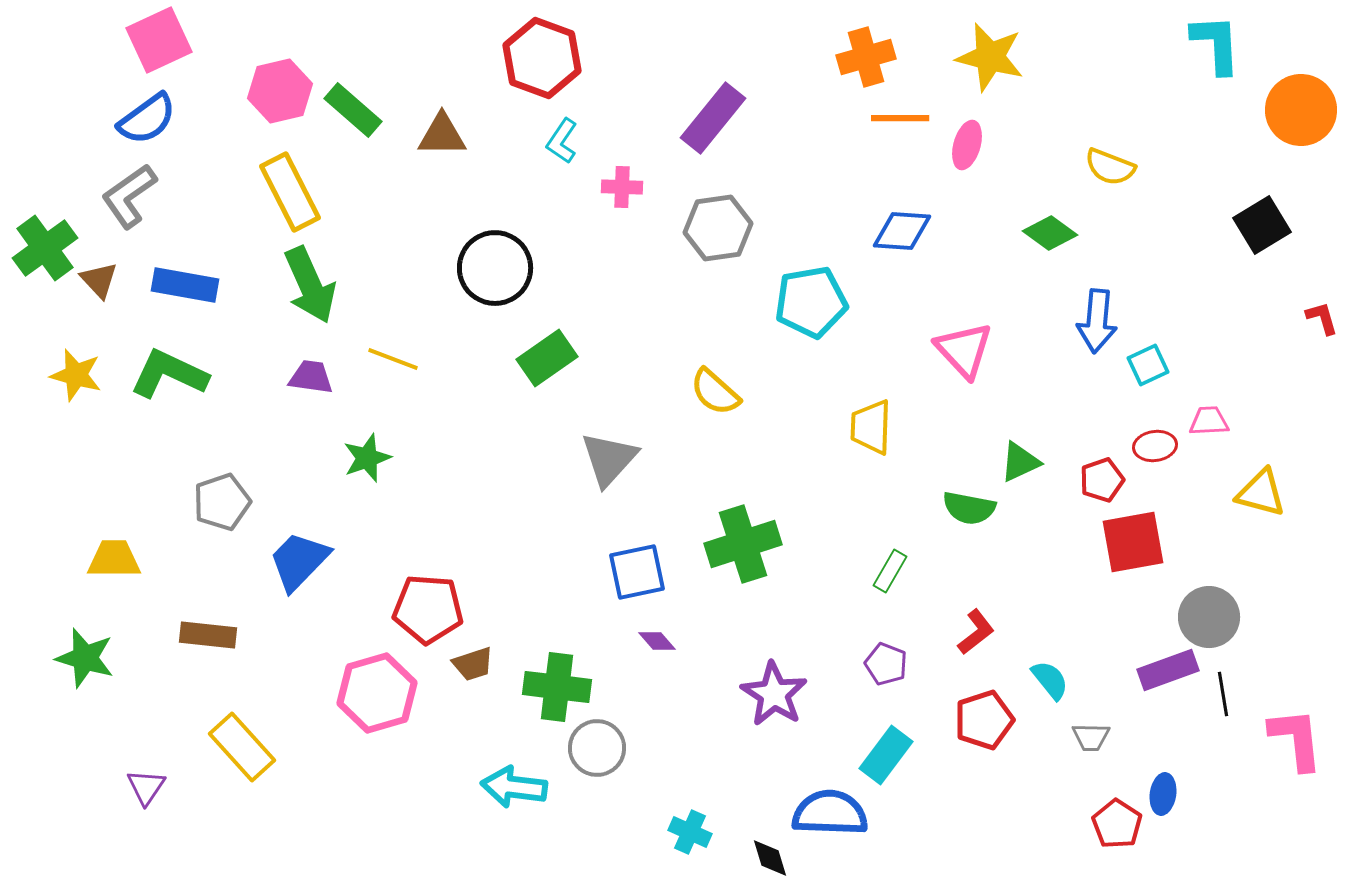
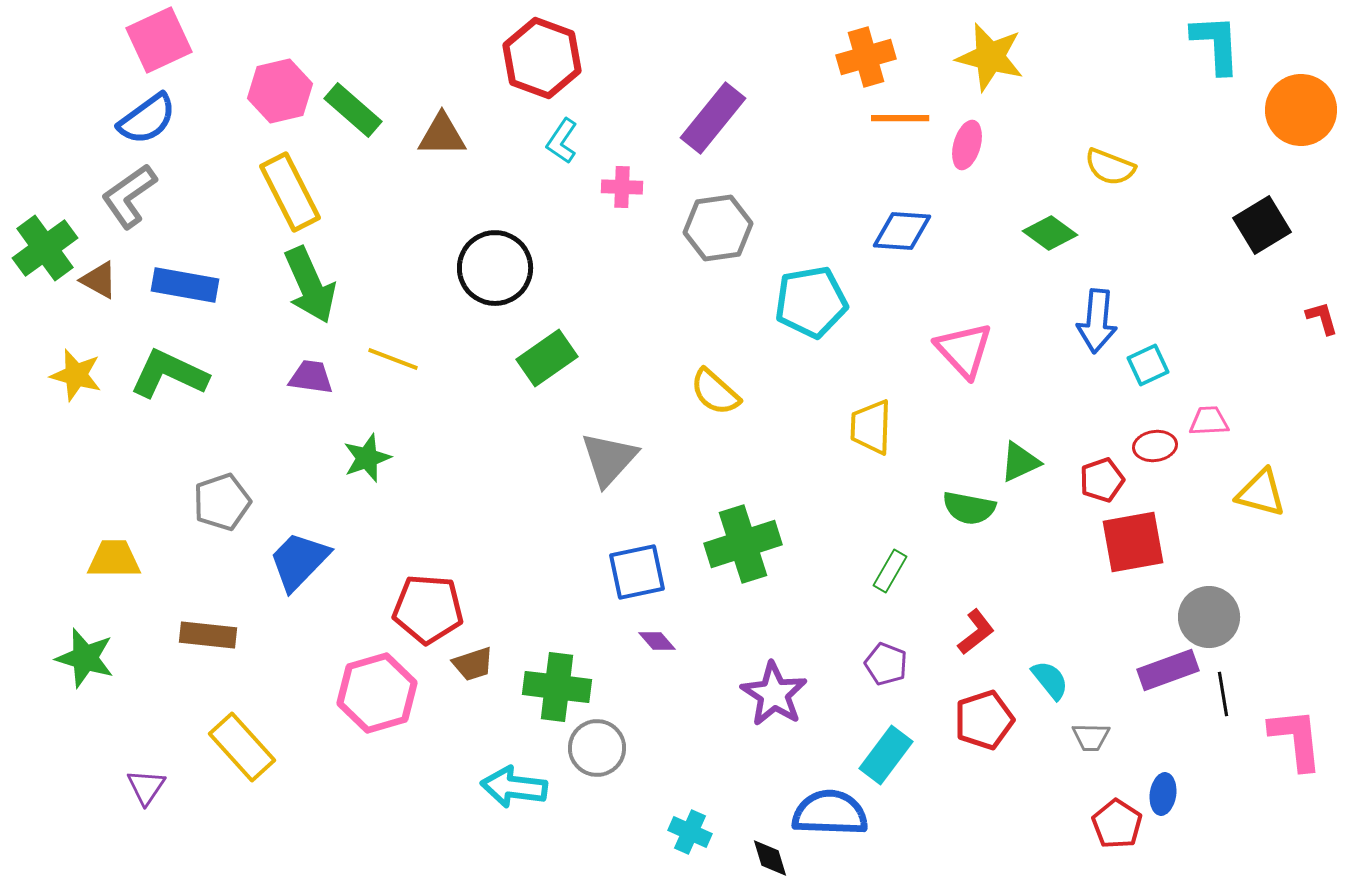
brown triangle at (99, 280): rotated 18 degrees counterclockwise
